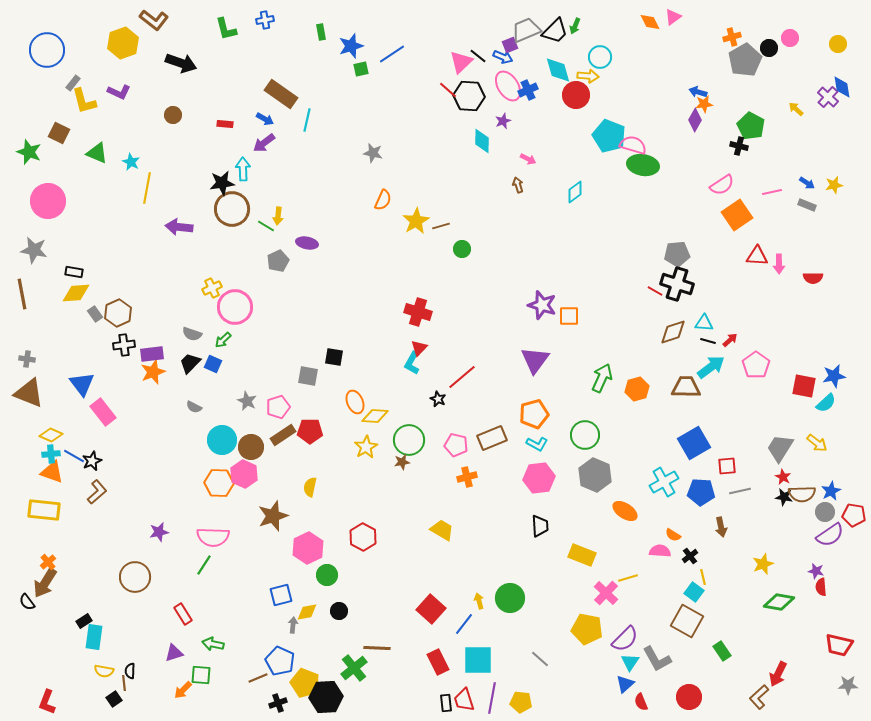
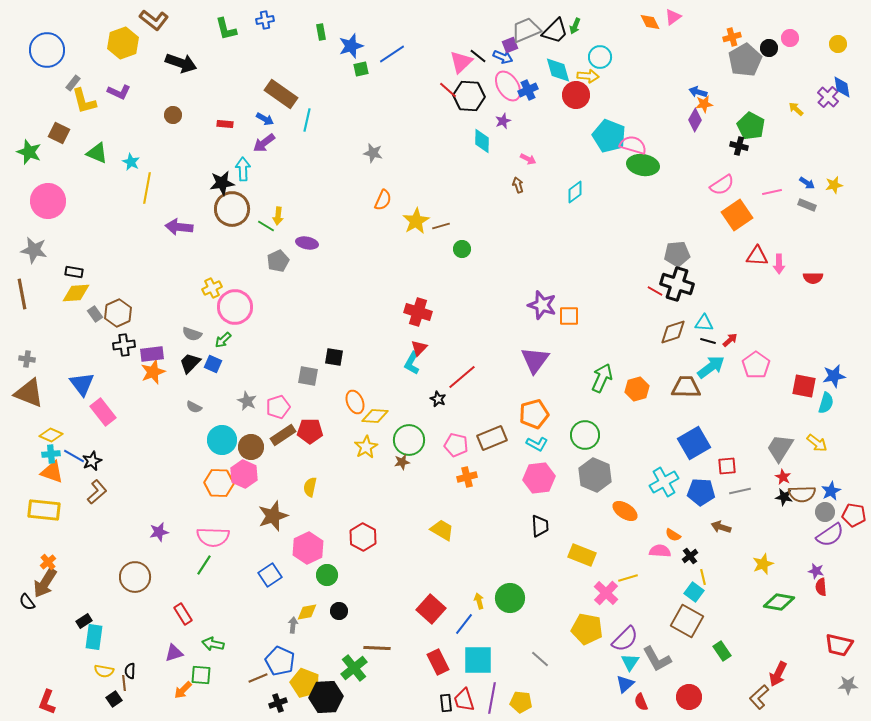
cyan semicircle at (826, 403): rotated 30 degrees counterclockwise
brown arrow at (721, 527): rotated 120 degrees clockwise
blue square at (281, 595): moved 11 px left, 20 px up; rotated 20 degrees counterclockwise
